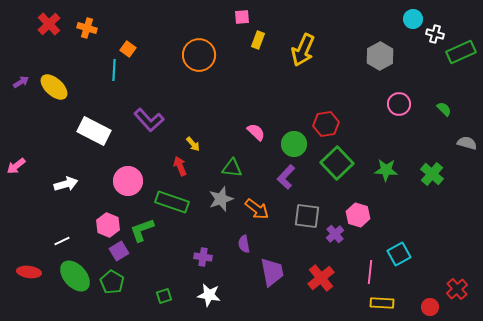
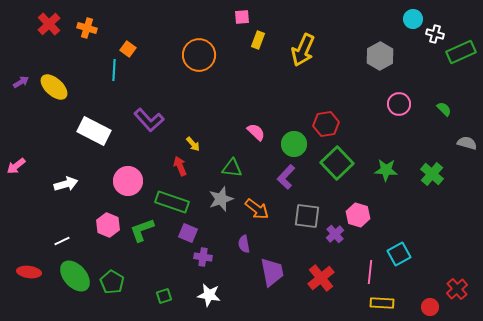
purple square at (119, 251): moved 69 px right, 18 px up; rotated 36 degrees counterclockwise
